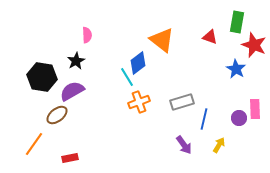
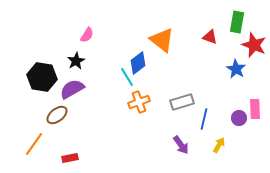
pink semicircle: rotated 35 degrees clockwise
purple semicircle: moved 2 px up
purple arrow: moved 3 px left
